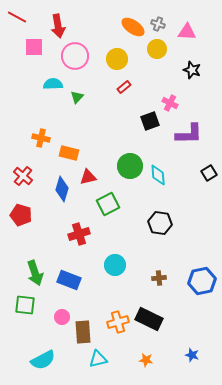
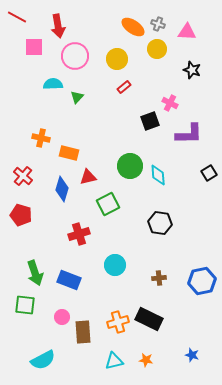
cyan triangle at (98, 359): moved 16 px right, 2 px down
